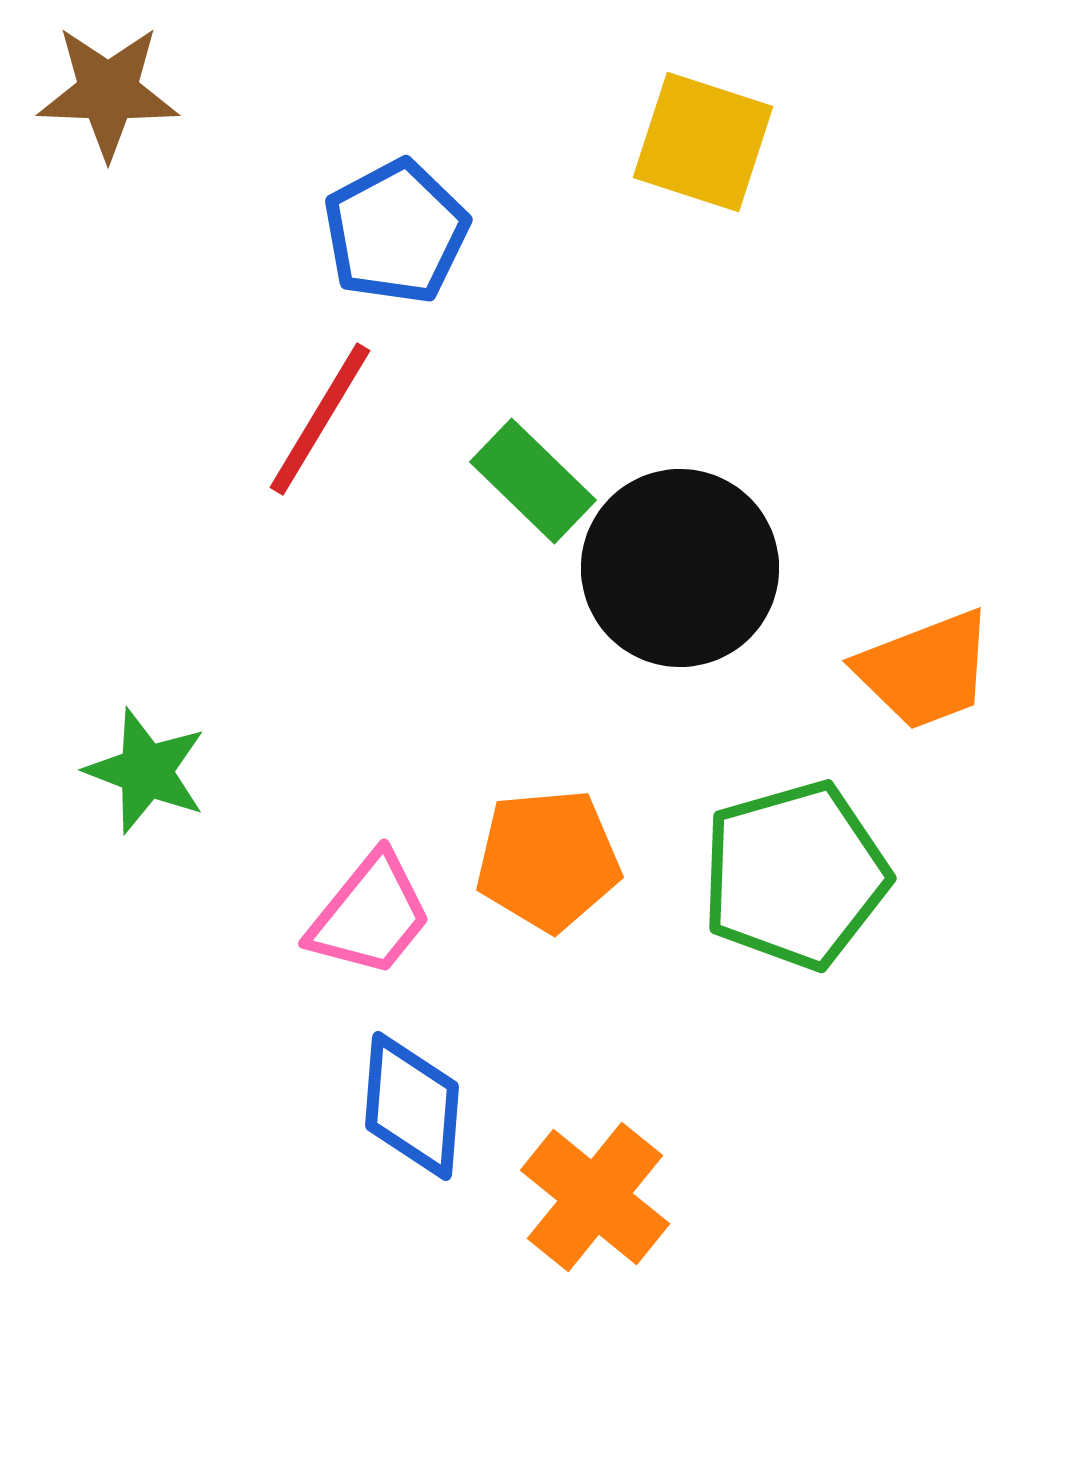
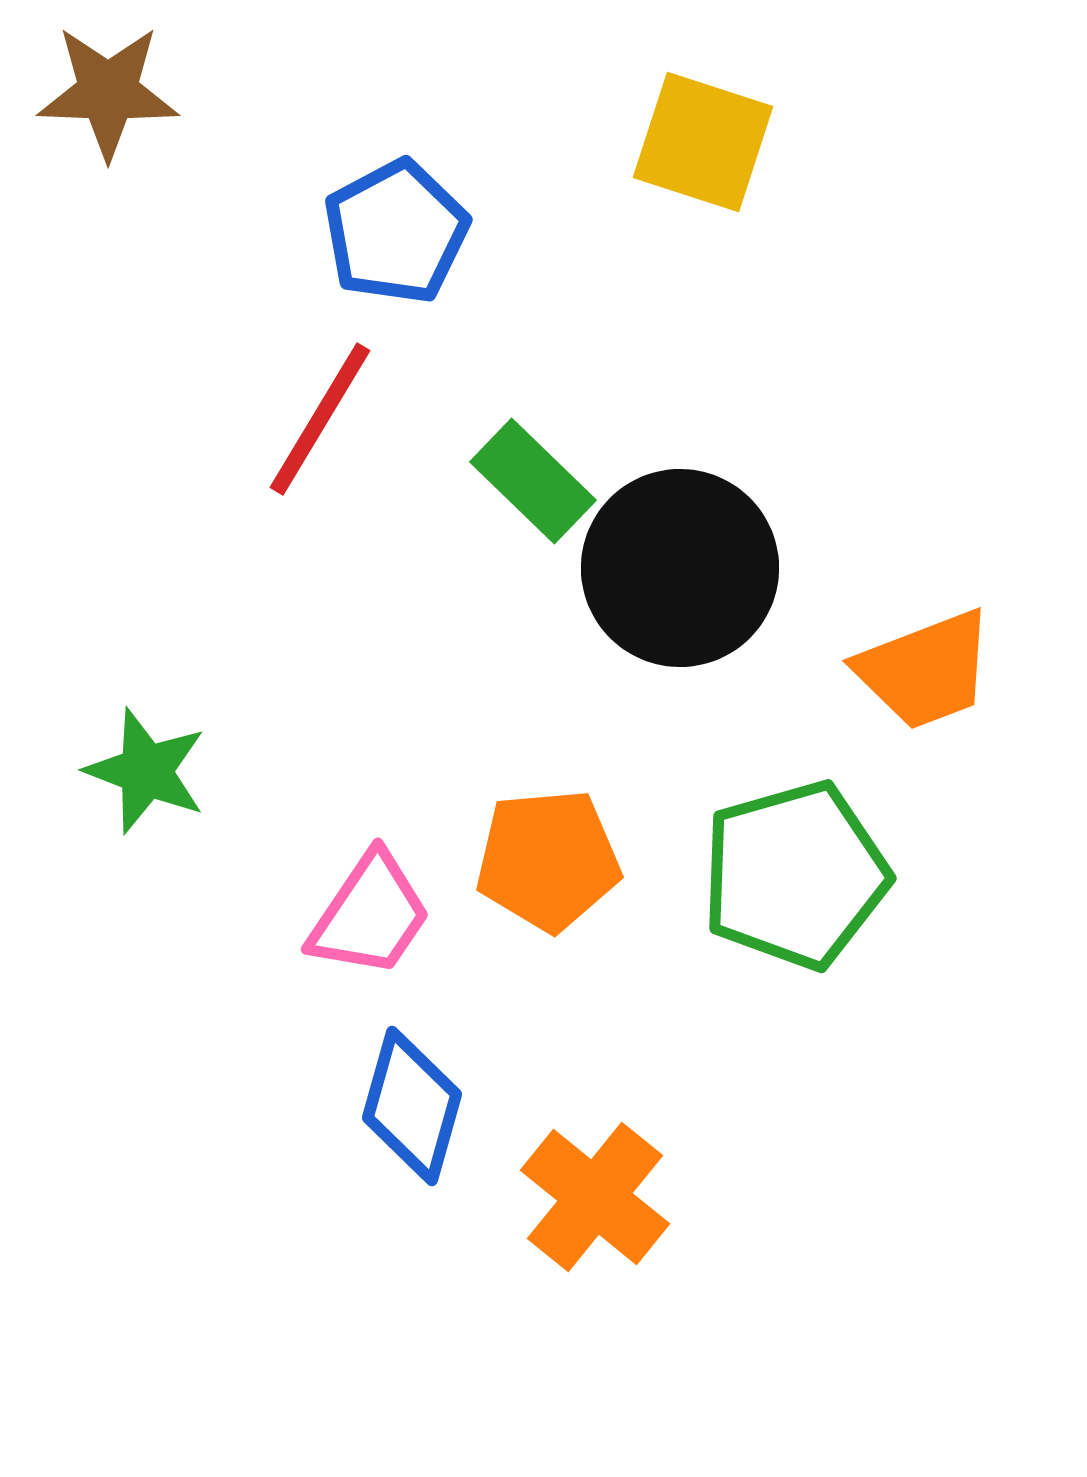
pink trapezoid: rotated 5 degrees counterclockwise
blue diamond: rotated 11 degrees clockwise
